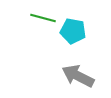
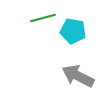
green line: rotated 30 degrees counterclockwise
